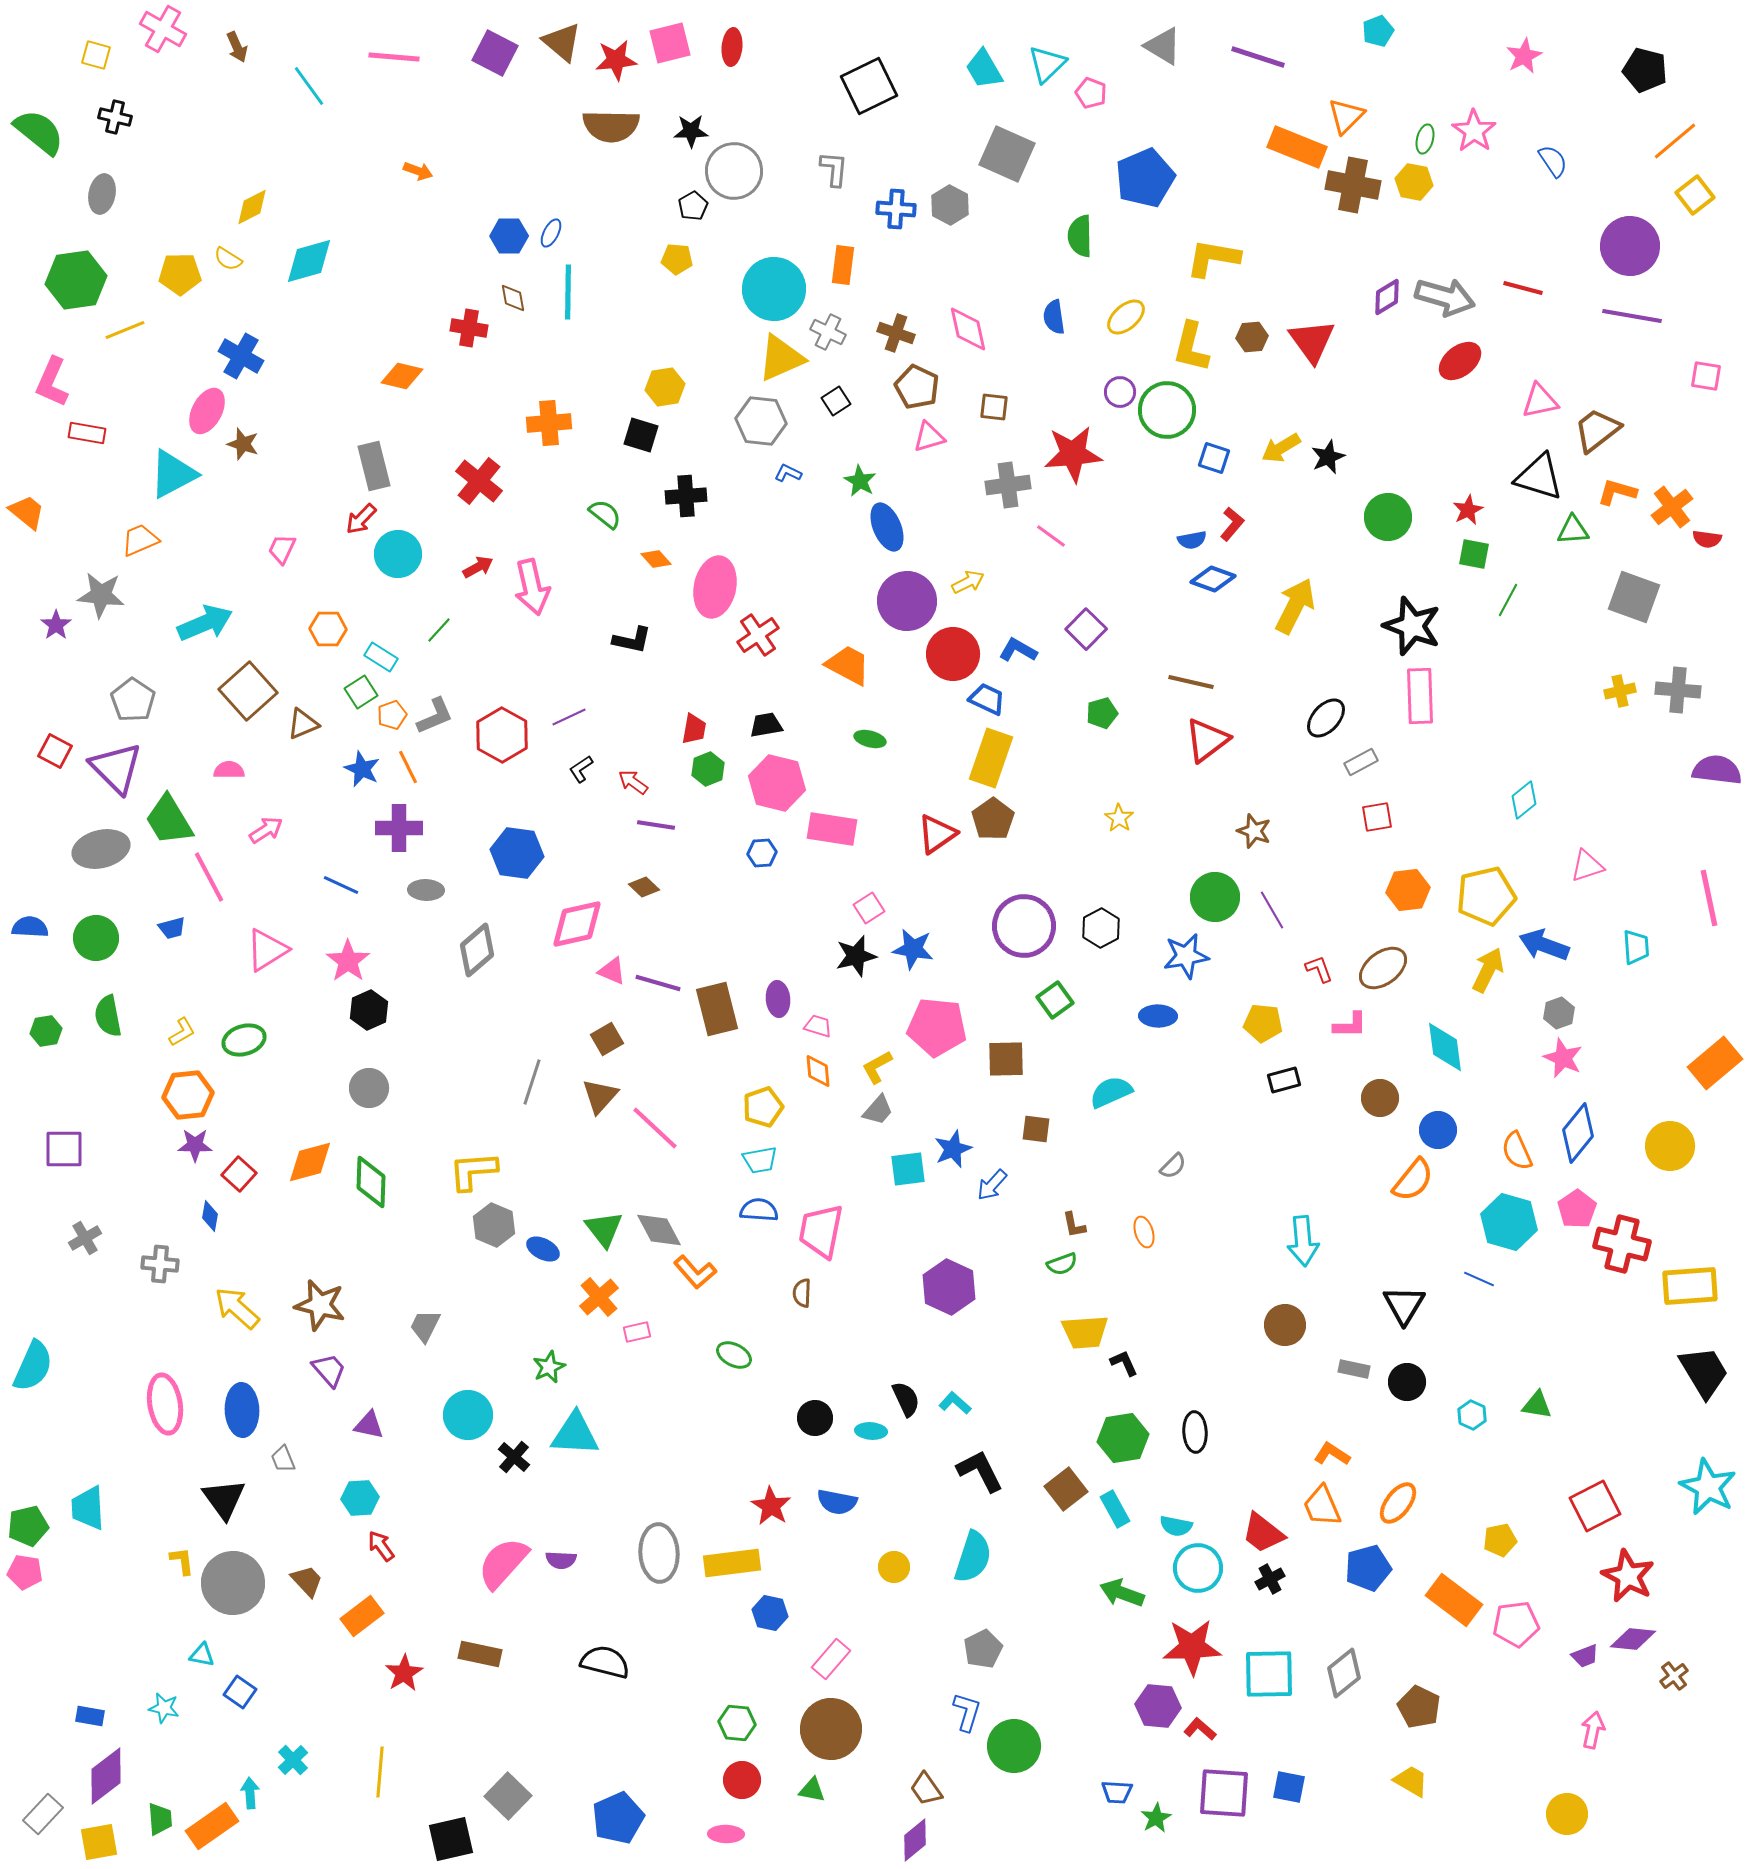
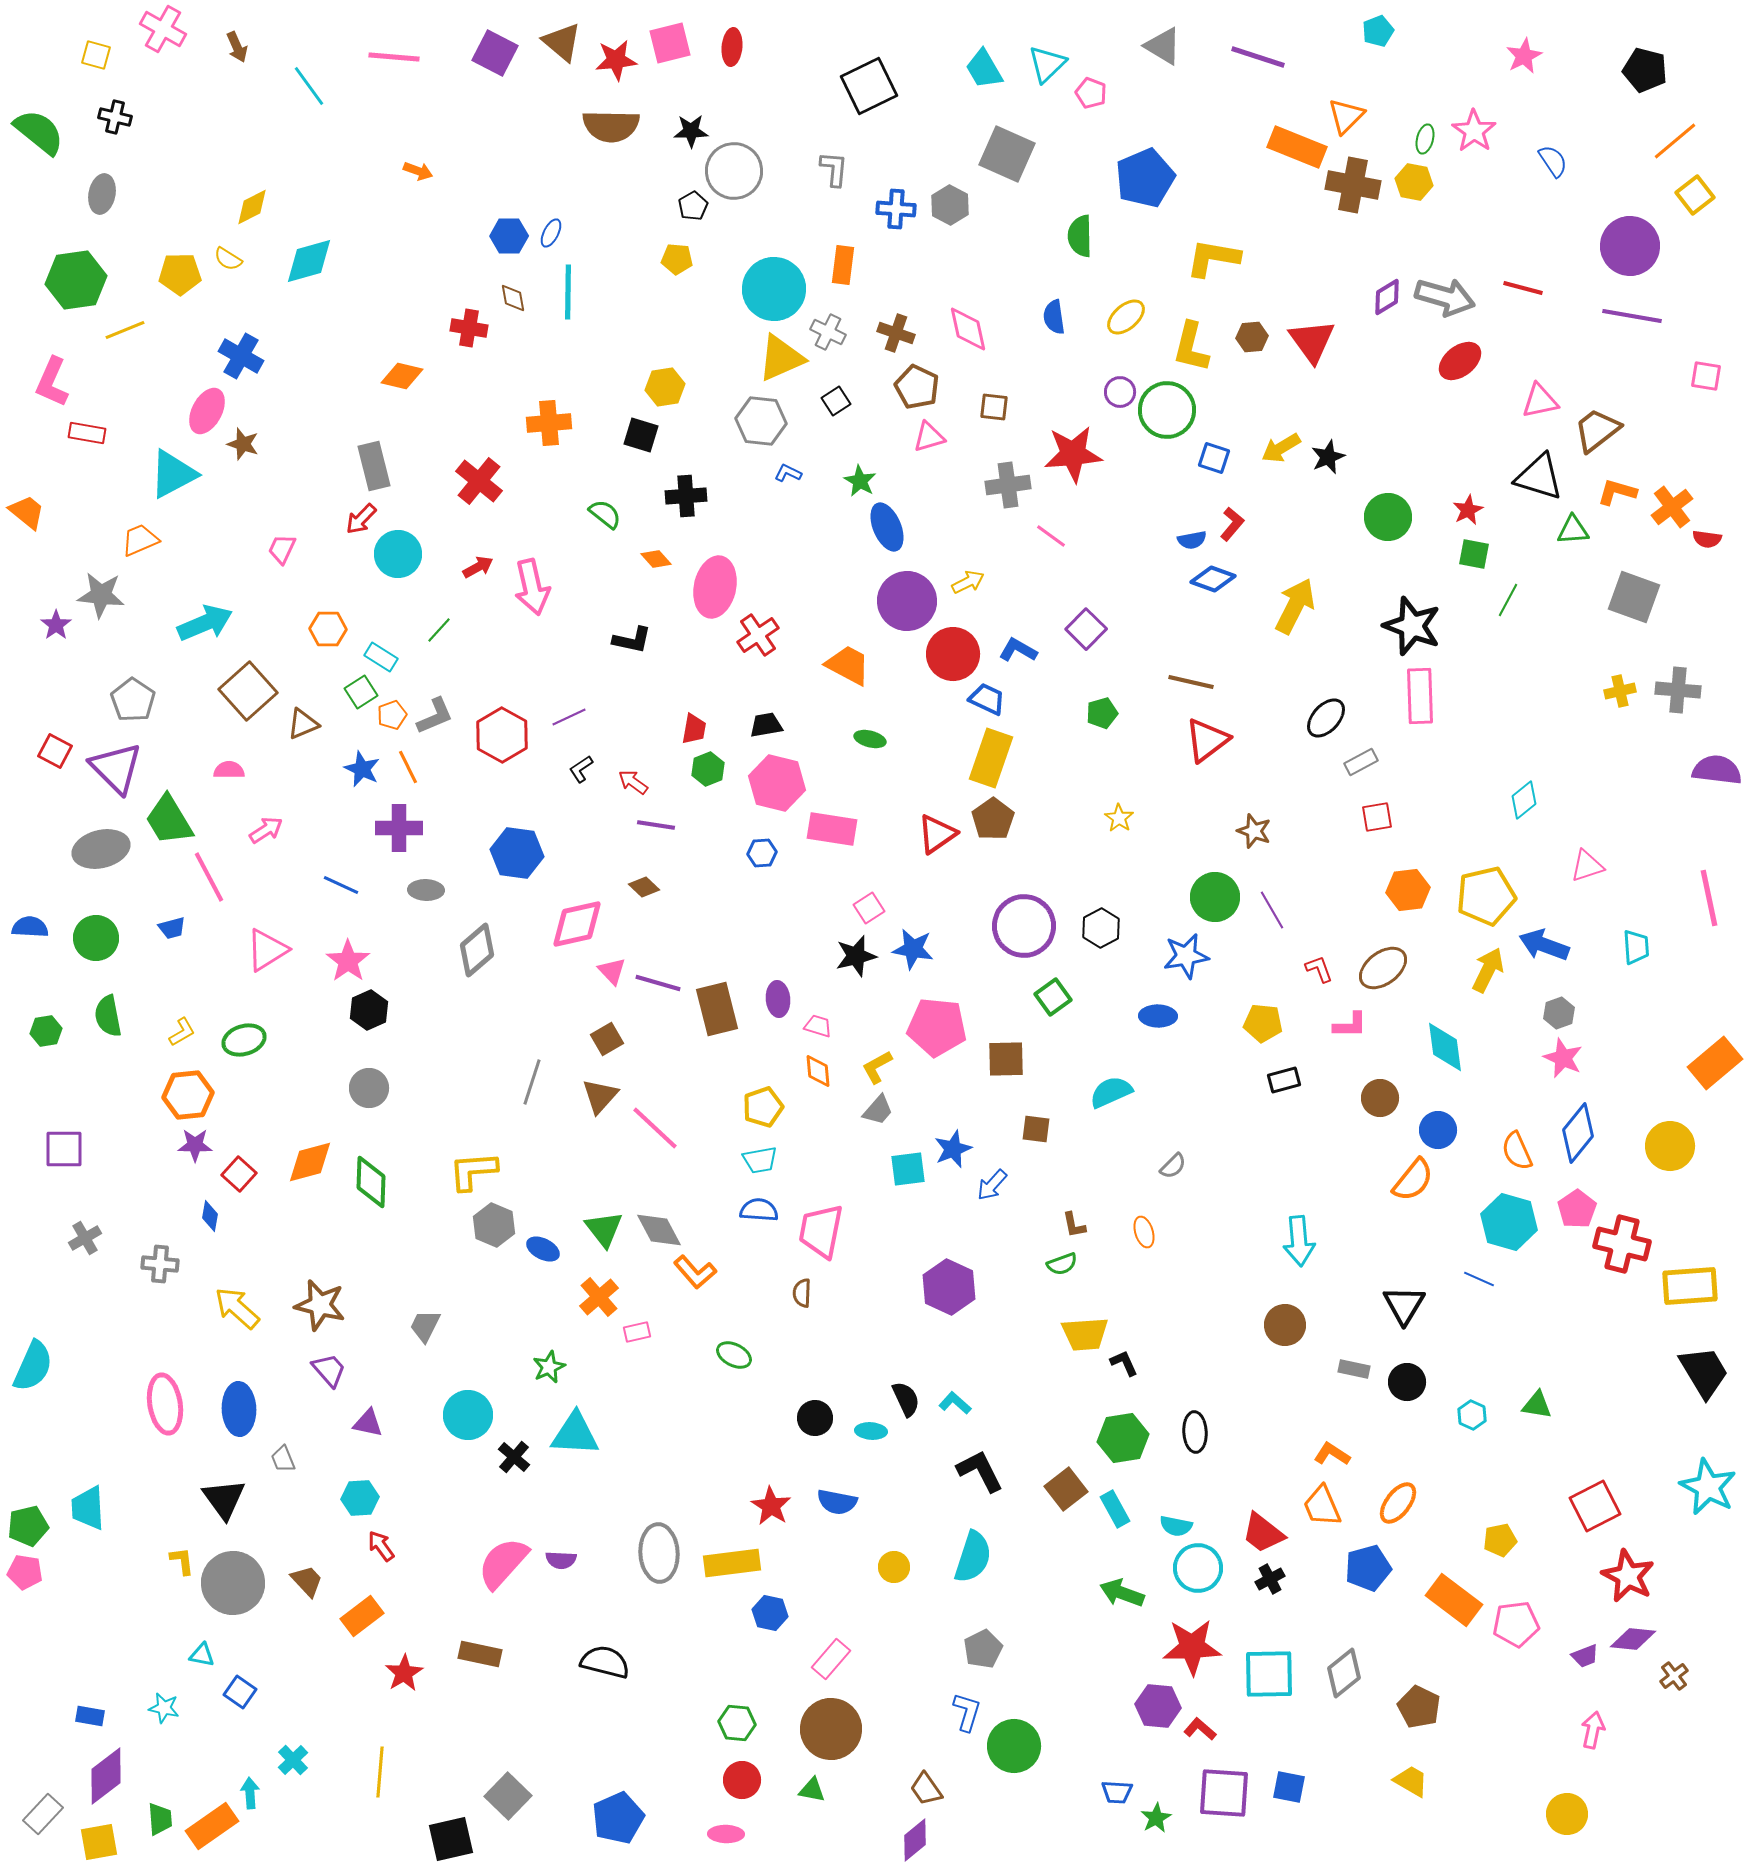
pink triangle at (612, 971): rotated 24 degrees clockwise
green square at (1055, 1000): moved 2 px left, 3 px up
cyan arrow at (1303, 1241): moved 4 px left
yellow trapezoid at (1085, 1332): moved 2 px down
blue ellipse at (242, 1410): moved 3 px left, 1 px up
purple triangle at (369, 1425): moved 1 px left, 2 px up
